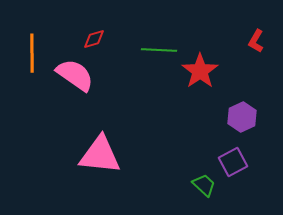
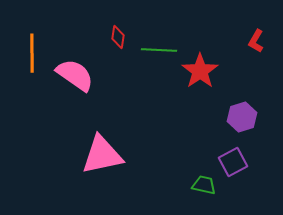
red diamond: moved 24 px right, 2 px up; rotated 65 degrees counterclockwise
purple hexagon: rotated 8 degrees clockwise
pink triangle: moved 2 px right; rotated 18 degrees counterclockwise
green trapezoid: rotated 30 degrees counterclockwise
